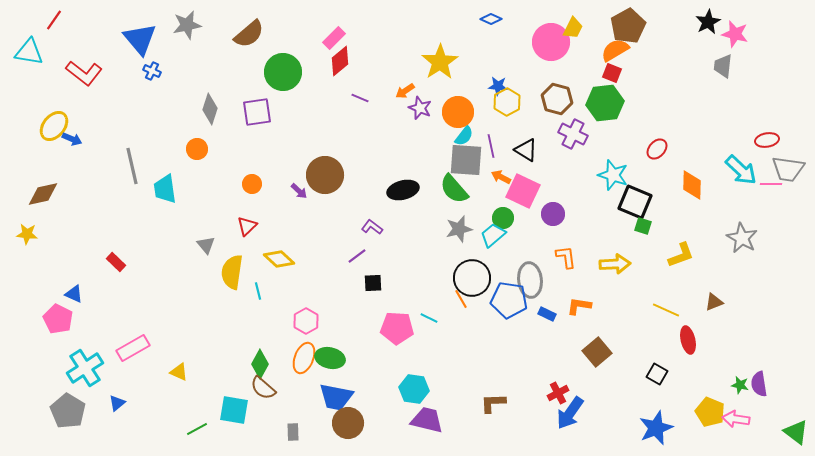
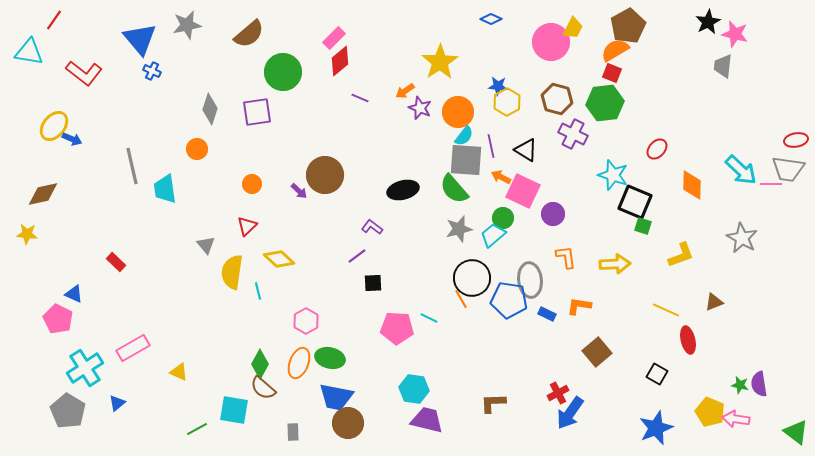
red ellipse at (767, 140): moved 29 px right
orange ellipse at (304, 358): moved 5 px left, 5 px down
